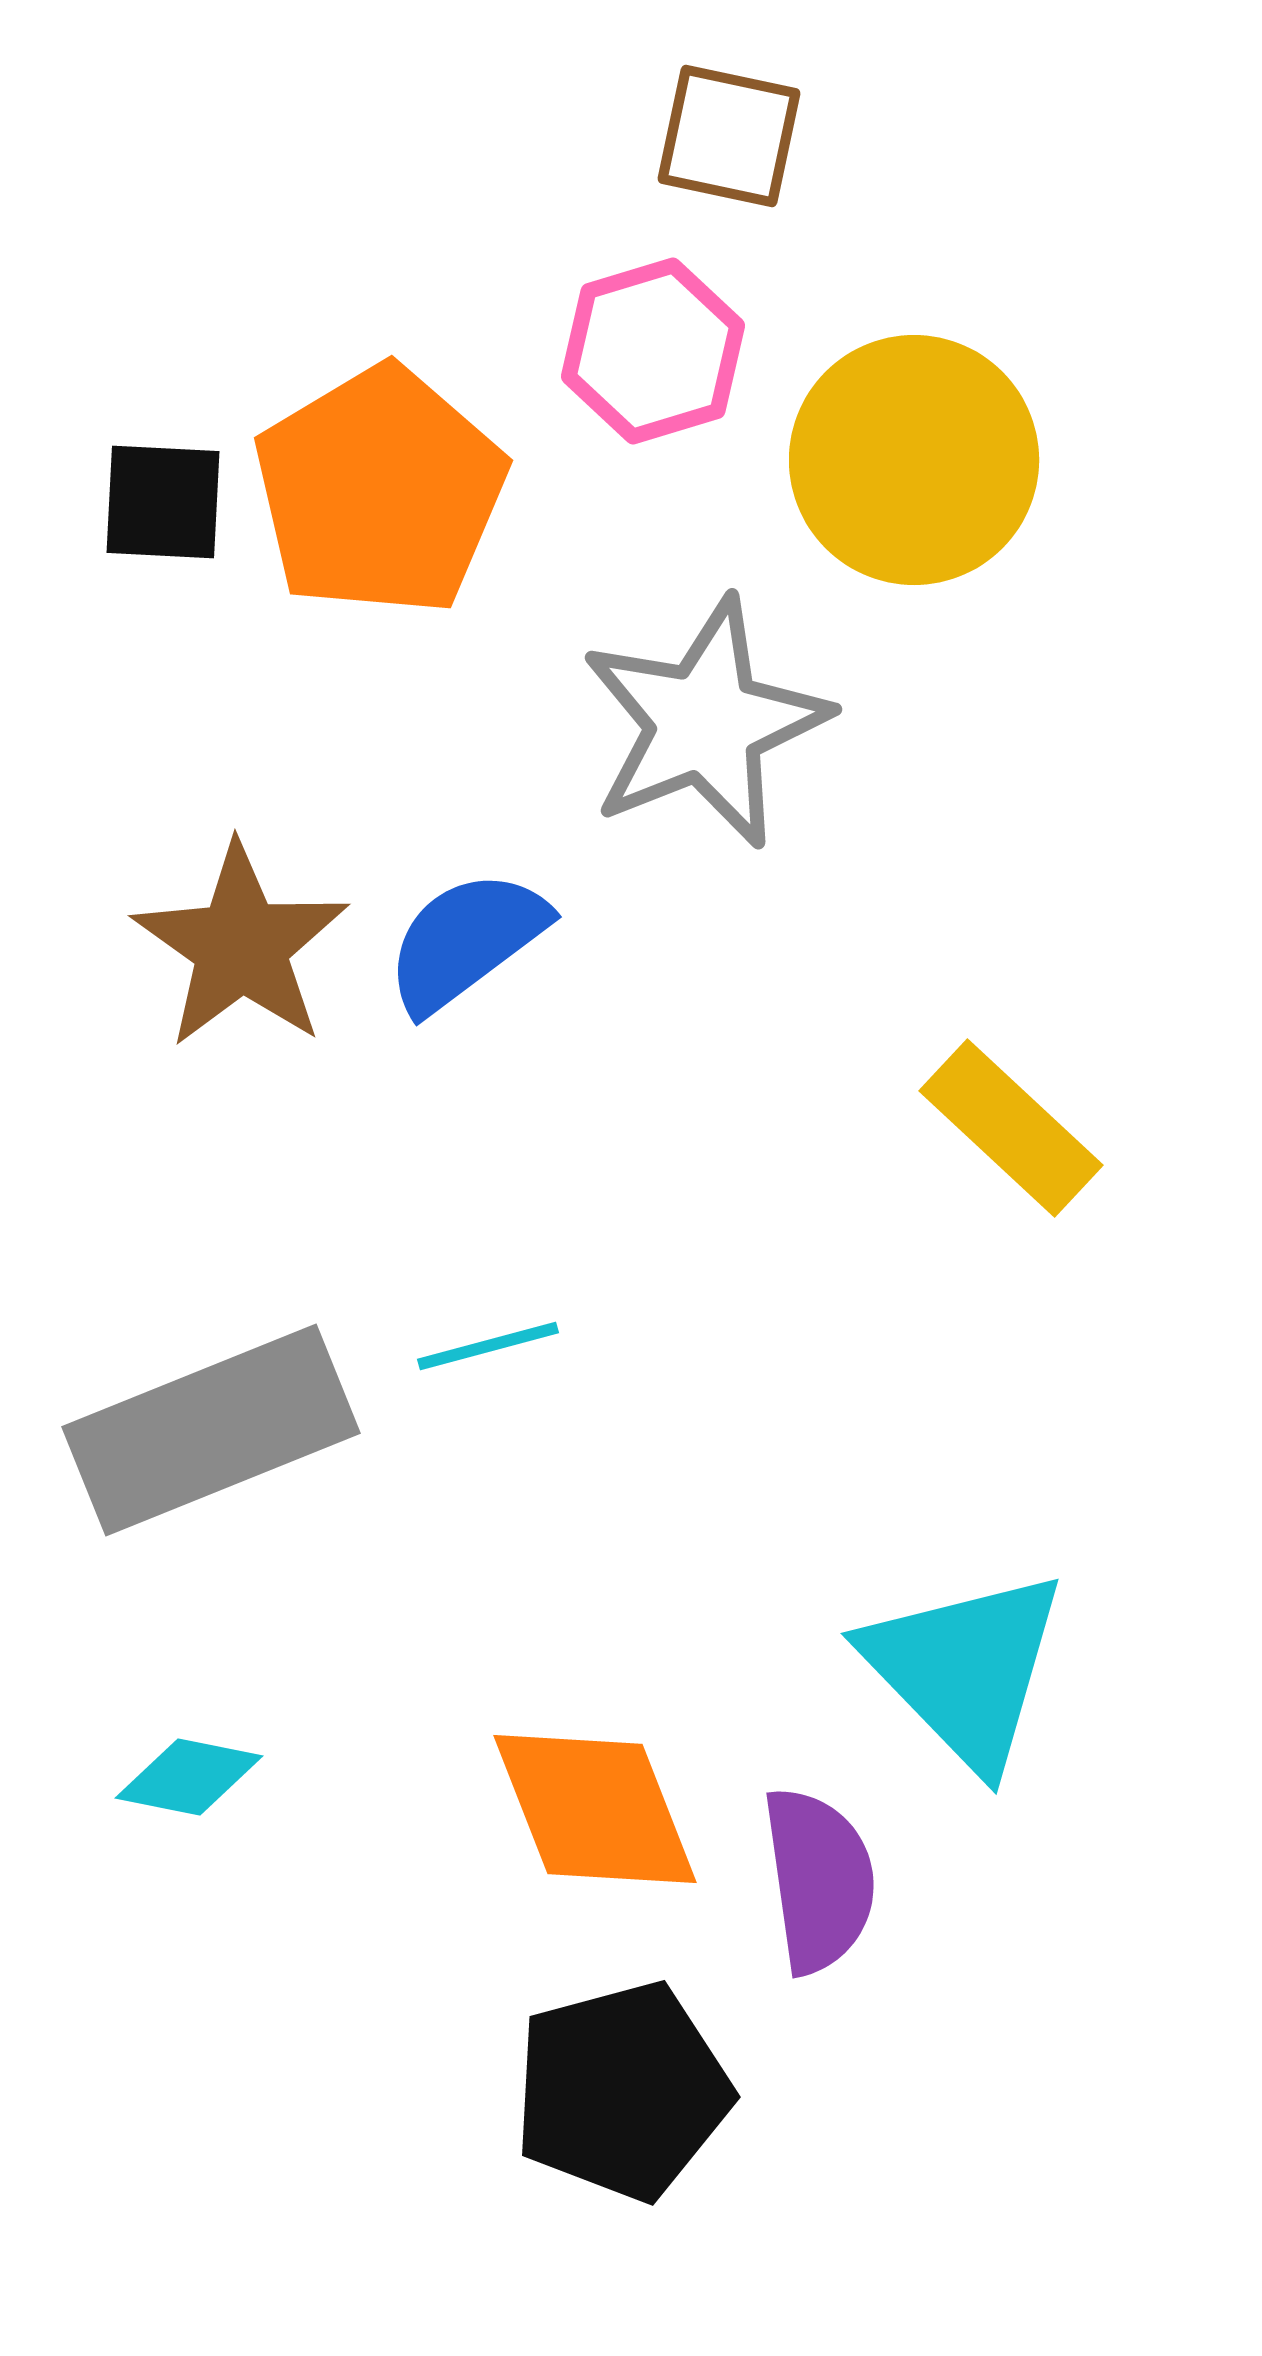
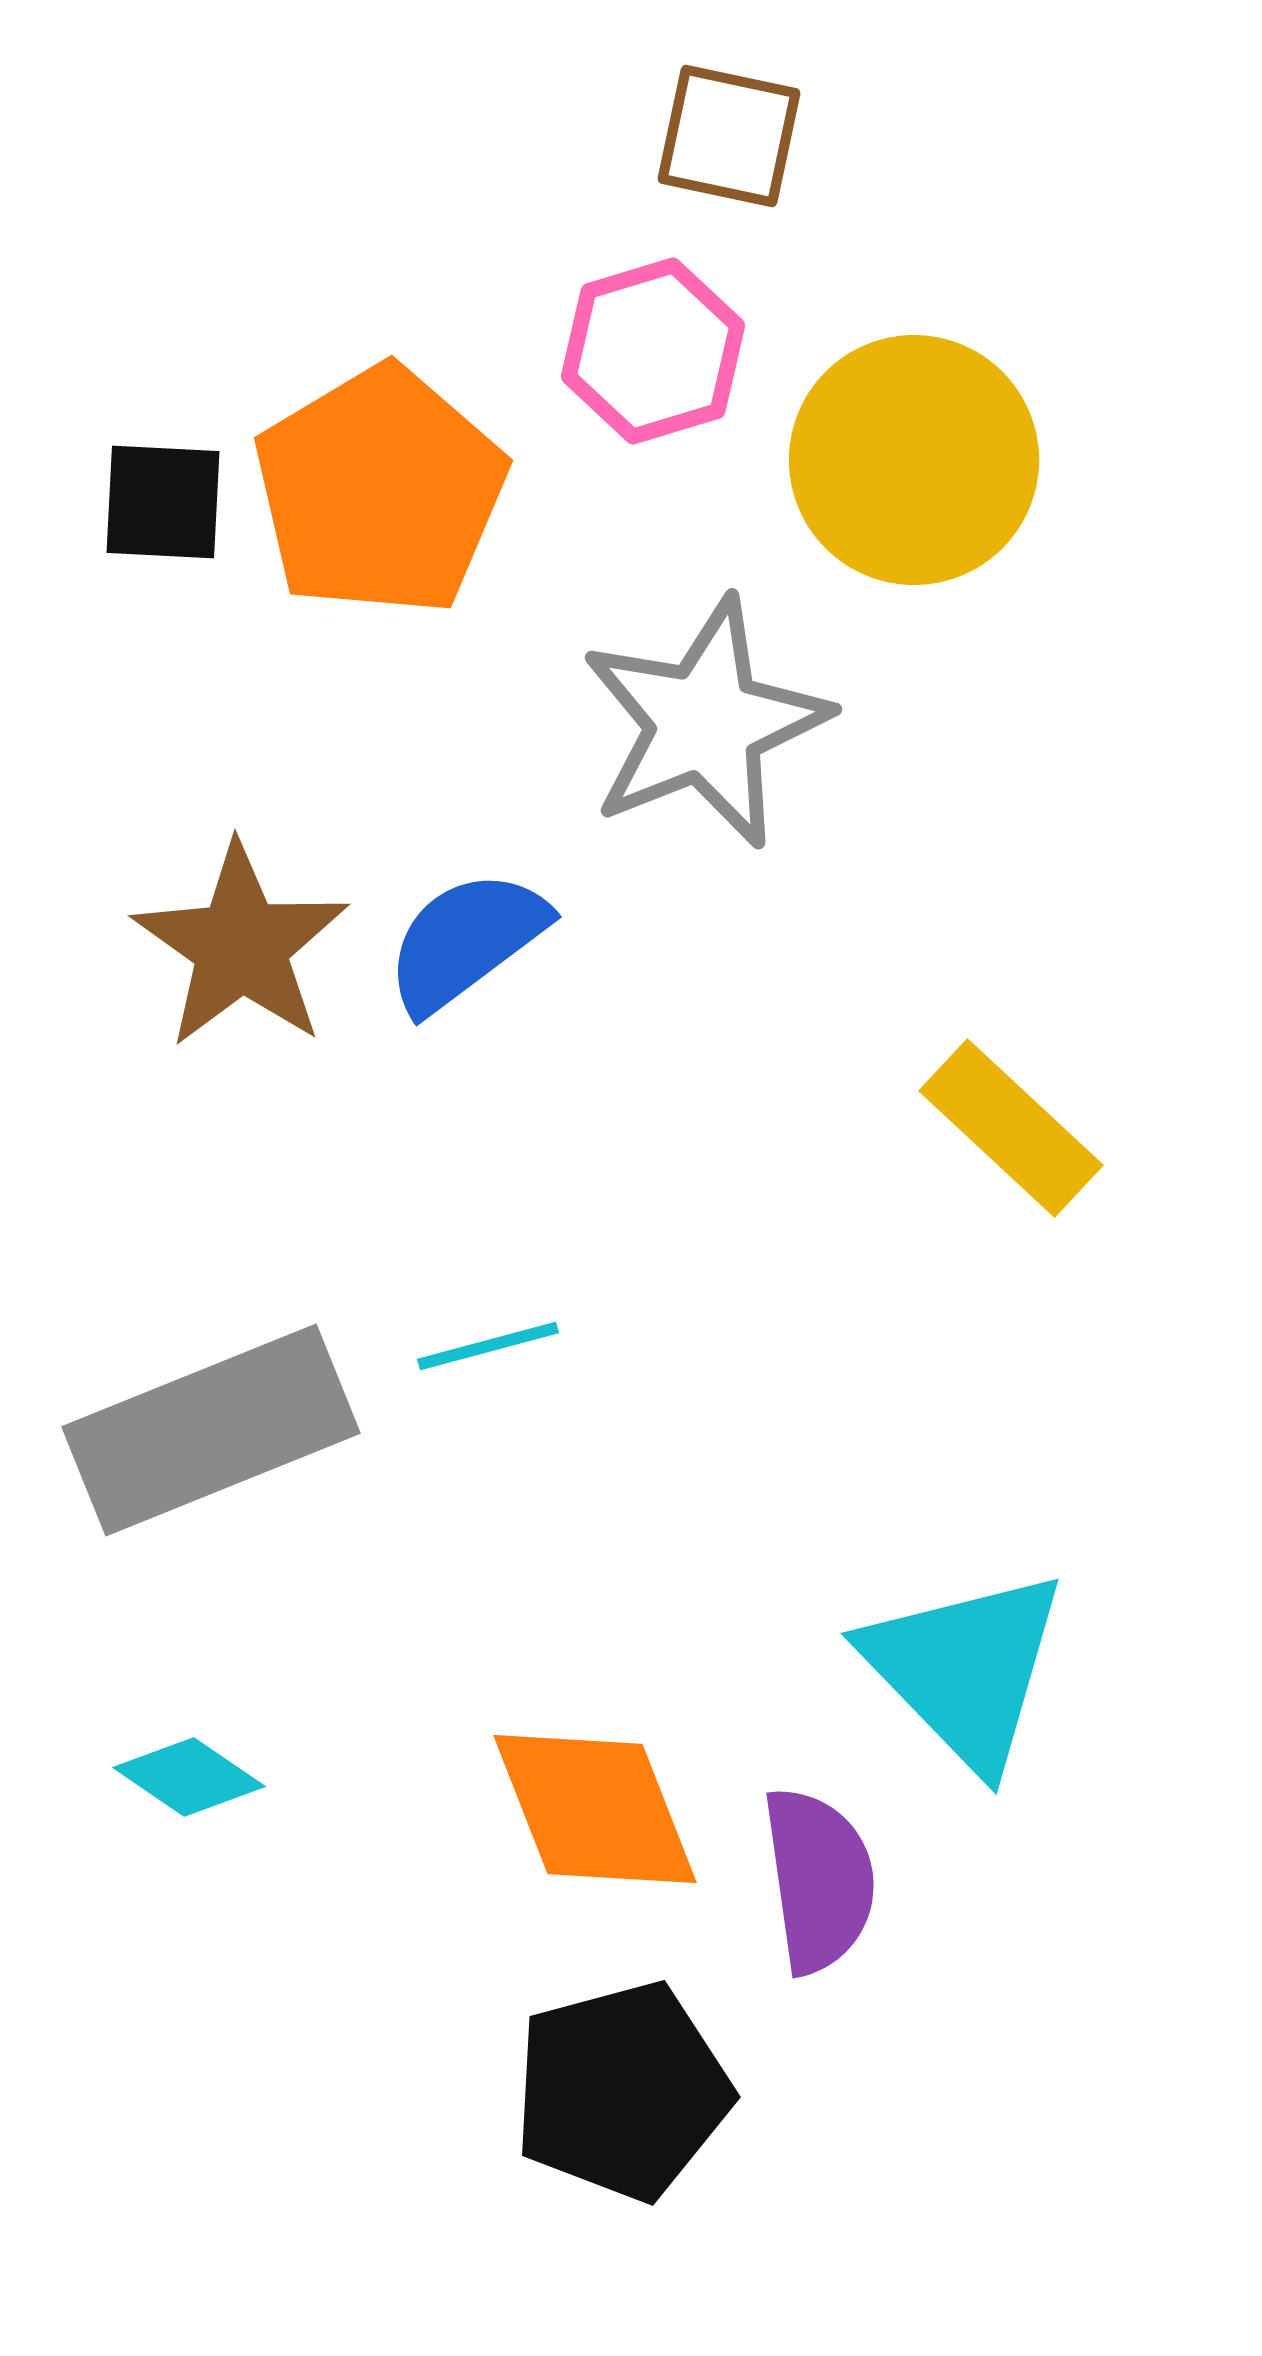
cyan diamond: rotated 23 degrees clockwise
